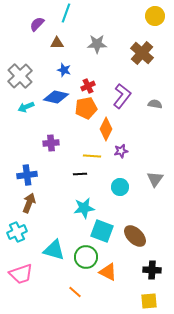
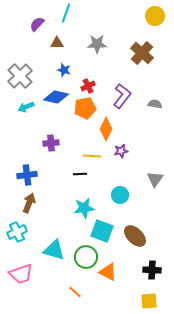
orange pentagon: moved 1 px left
cyan circle: moved 8 px down
